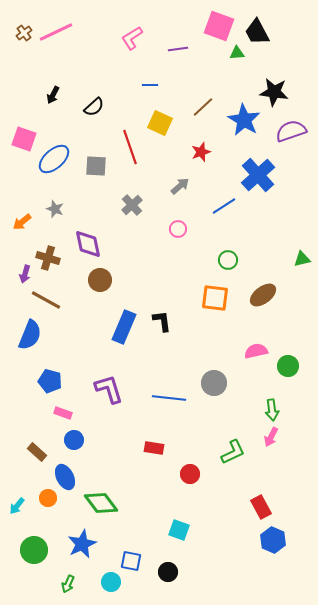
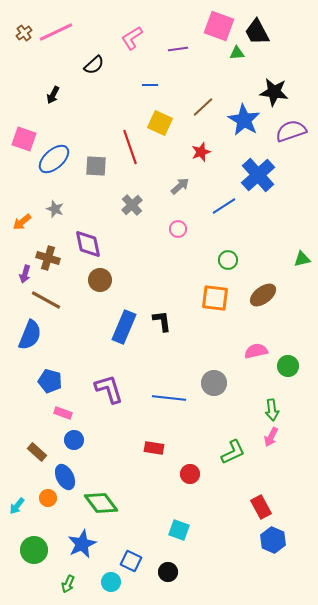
black semicircle at (94, 107): moved 42 px up
blue square at (131, 561): rotated 15 degrees clockwise
